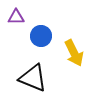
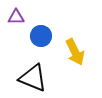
yellow arrow: moved 1 px right, 1 px up
